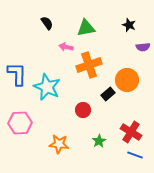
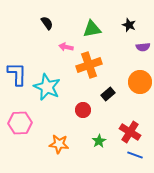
green triangle: moved 6 px right, 1 px down
orange circle: moved 13 px right, 2 px down
red cross: moved 1 px left
